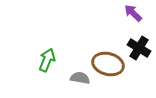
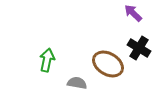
green arrow: rotated 10 degrees counterclockwise
brown ellipse: rotated 16 degrees clockwise
gray semicircle: moved 3 px left, 5 px down
